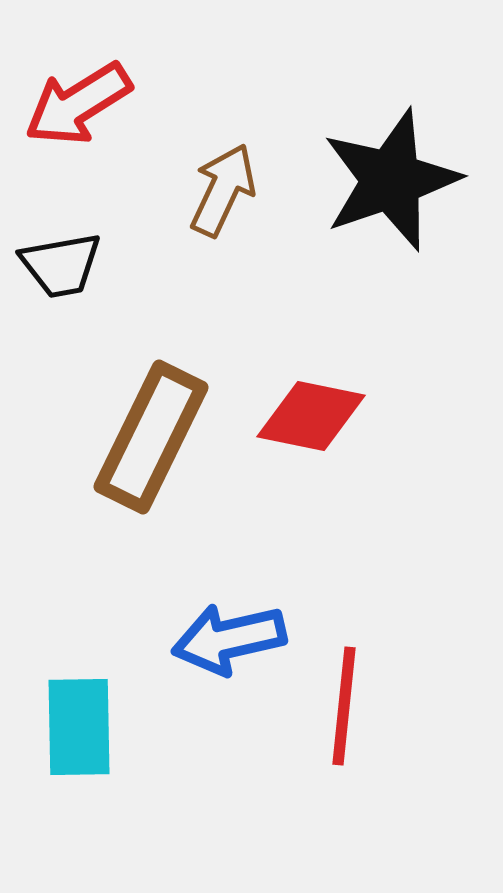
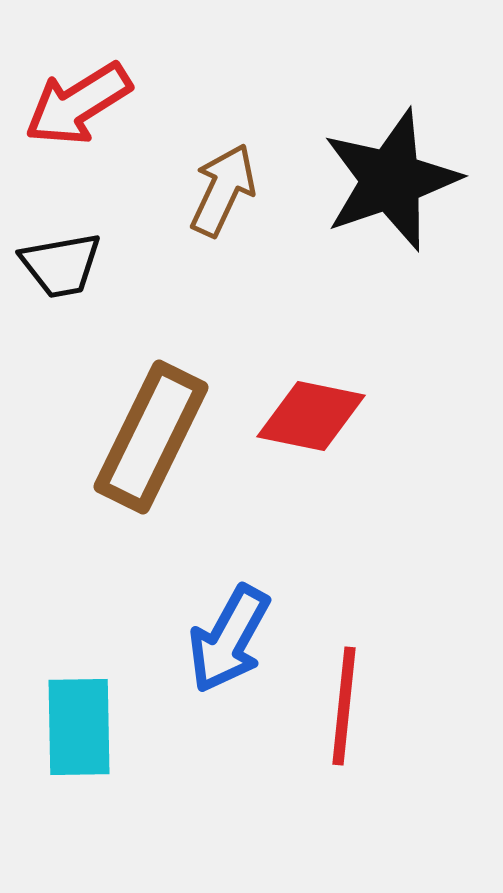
blue arrow: rotated 48 degrees counterclockwise
